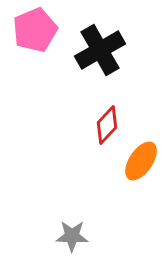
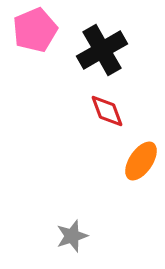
black cross: moved 2 px right
red diamond: moved 14 px up; rotated 63 degrees counterclockwise
gray star: rotated 20 degrees counterclockwise
